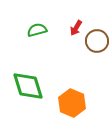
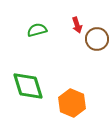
red arrow: moved 1 px right, 3 px up; rotated 49 degrees counterclockwise
brown circle: moved 2 px up
